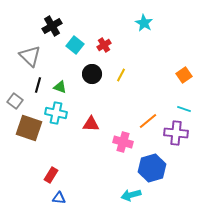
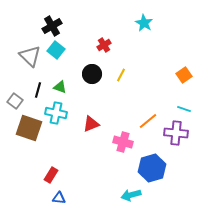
cyan square: moved 19 px left, 5 px down
black line: moved 5 px down
red triangle: rotated 24 degrees counterclockwise
